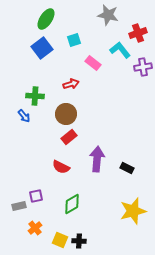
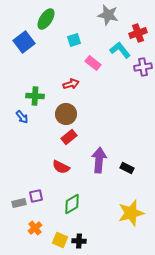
blue square: moved 18 px left, 6 px up
blue arrow: moved 2 px left, 1 px down
purple arrow: moved 2 px right, 1 px down
gray rectangle: moved 3 px up
yellow star: moved 2 px left, 2 px down
